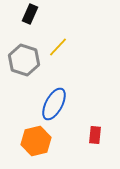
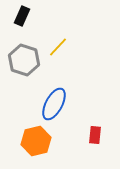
black rectangle: moved 8 px left, 2 px down
